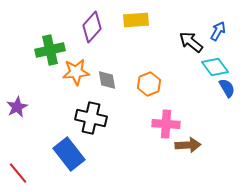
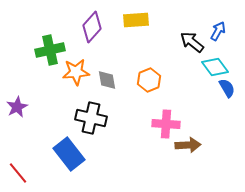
black arrow: moved 1 px right
orange hexagon: moved 4 px up
